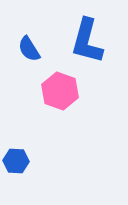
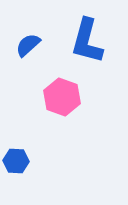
blue semicircle: moved 1 px left, 4 px up; rotated 80 degrees clockwise
pink hexagon: moved 2 px right, 6 px down
